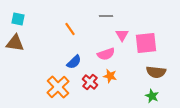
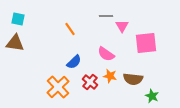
pink triangle: moved 9 px up
pink semicircle: rotated 54 degrees clockwise
brown semicircle: moved 23 px left, 7 px down
